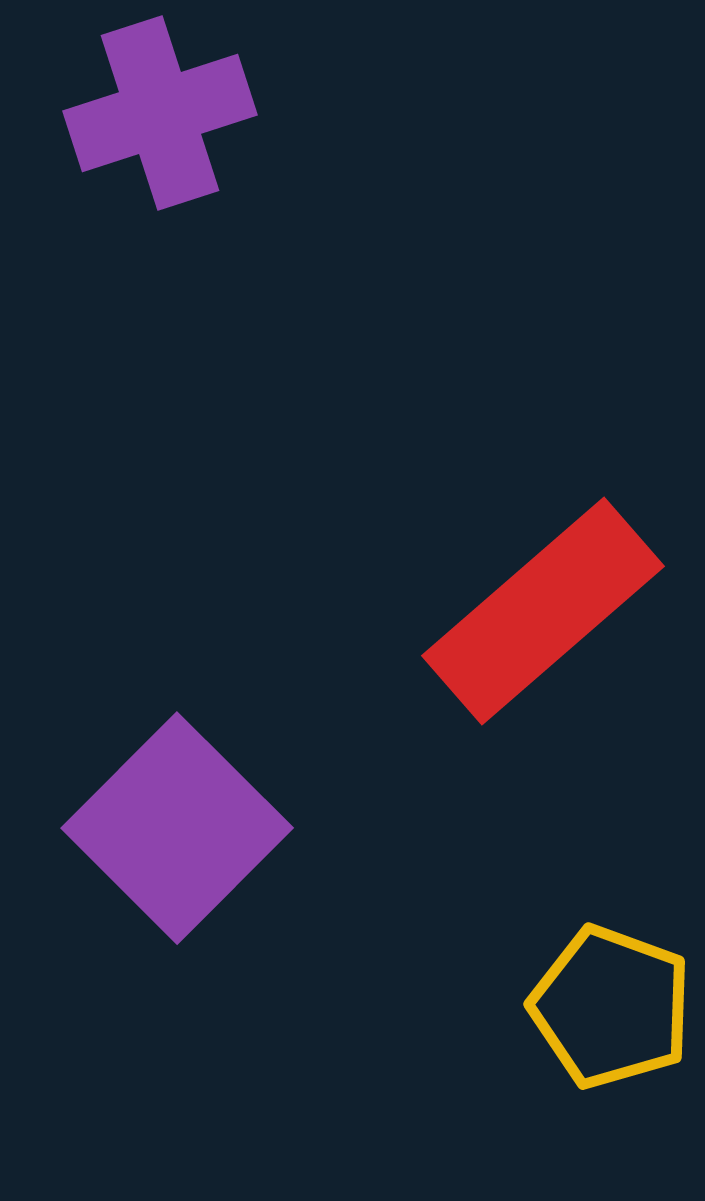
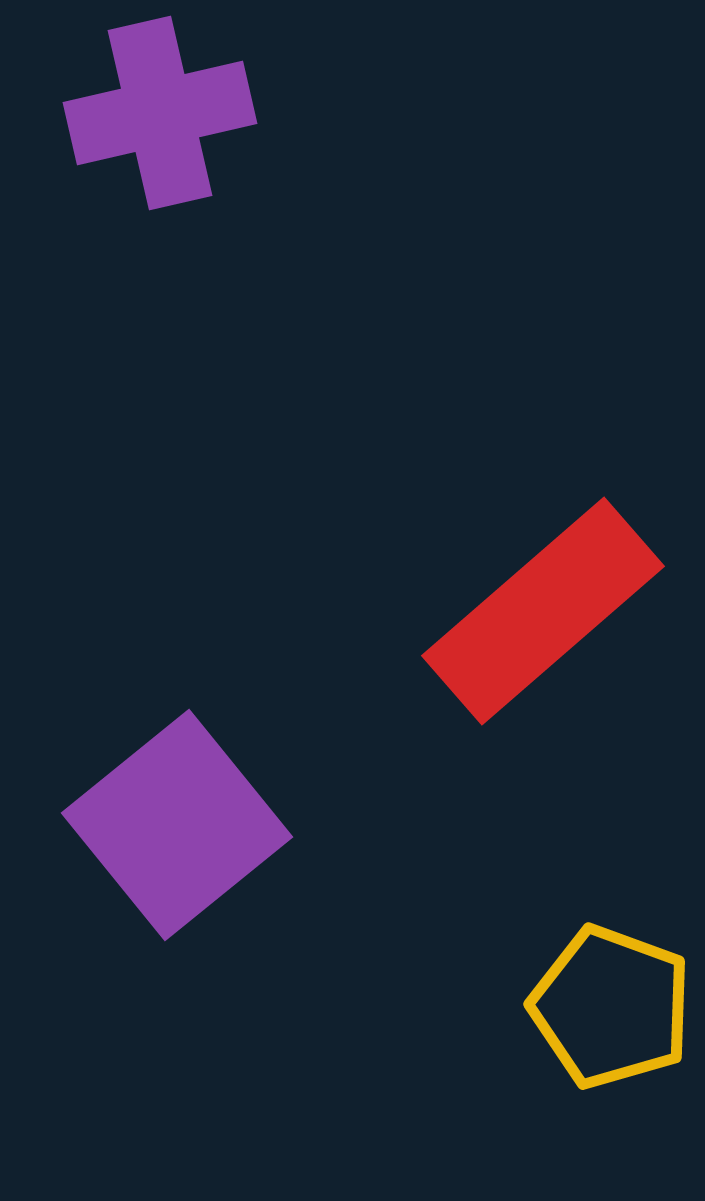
purple cross: rotated 5 degrees clockwise
purple square: moved 3 px up; rotated 6 degrees clockwise
